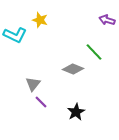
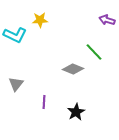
yellow star: rotated 21 degrees counterclockwise
gray triangle: moved 17 px left
purple line: moved 3 px right; rotated 48 degrees clockwise
